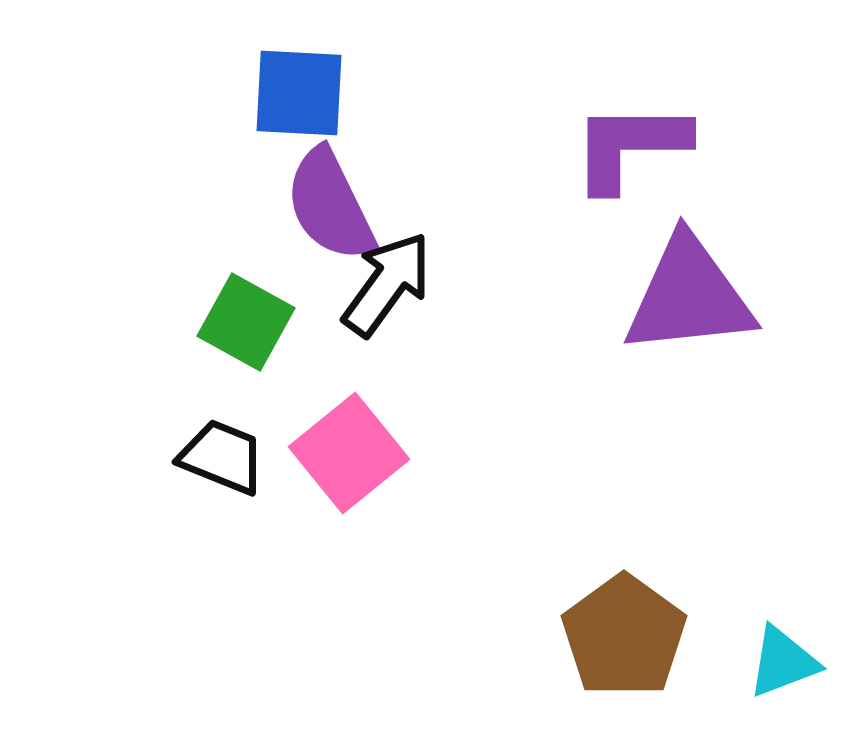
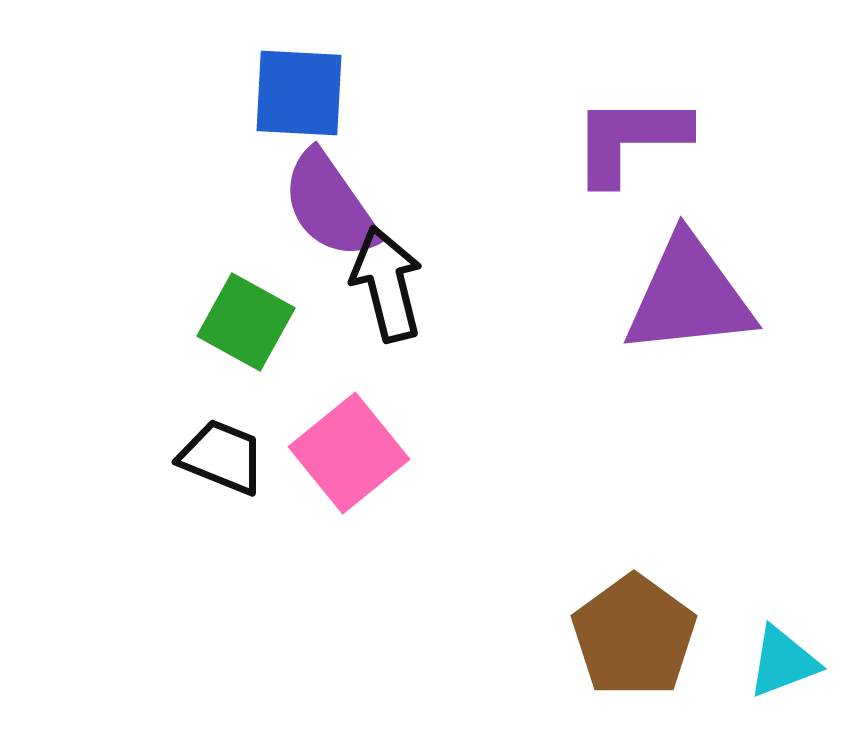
purple L-shape: moved 7 px up
purple semicircle: rotated 9 degrees counterclockwise
black arrow: rotated 50 degrees counterclockwise
brown pentagon: moved 10 px right
